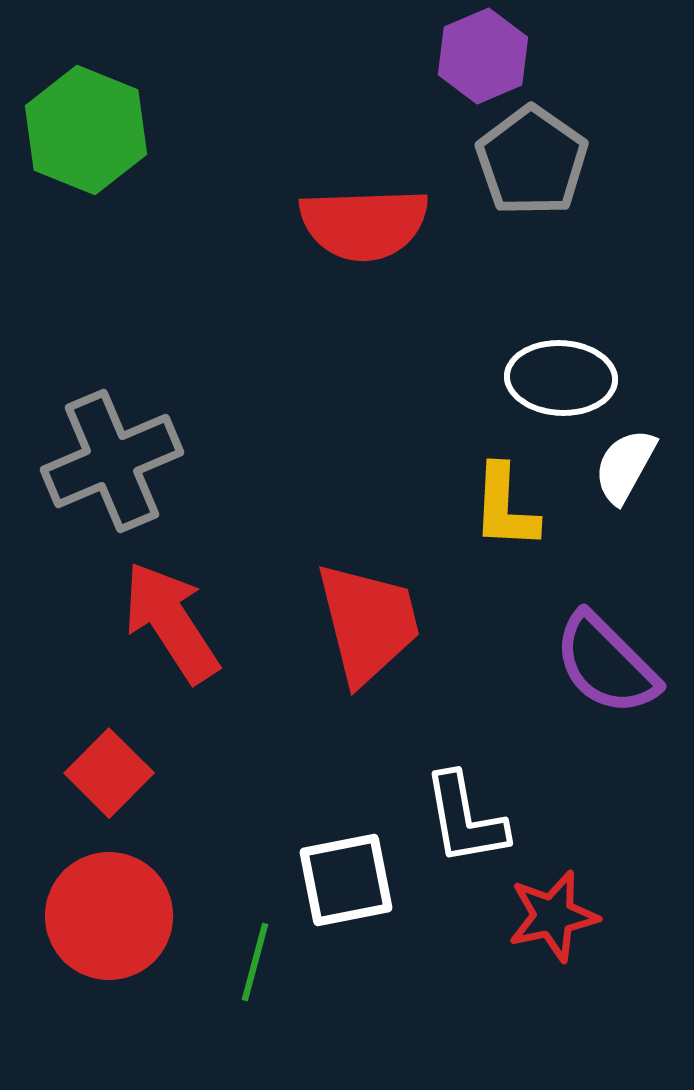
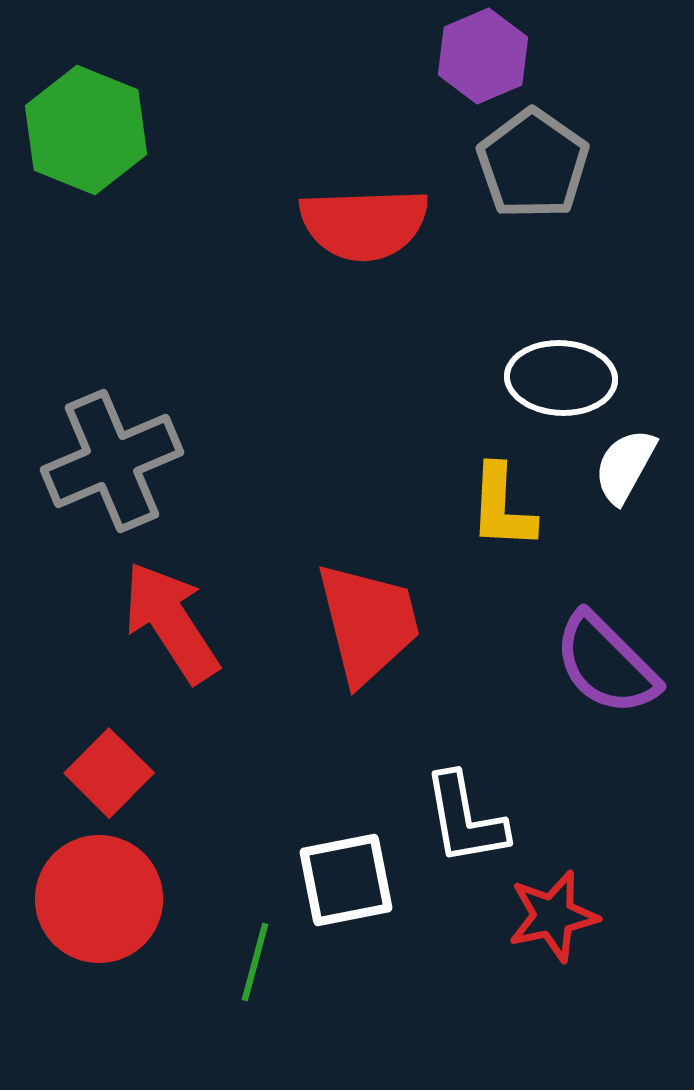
gray pentagon: moved 1 px right, 3 px down
yellow L-shape: moved 3 px left
red circle: moved 10 px left, 17 px up
